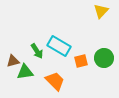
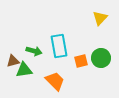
yellow triangle: moved 1 px left, 7 px down
cyan rectangle: rotated 50 degrees clockwise
green arrow: moved 3 px left; rotated 42 degrees counterclockwise
green circle: moved 3 px left
green triangle: moved 1 px left, 2 px up
